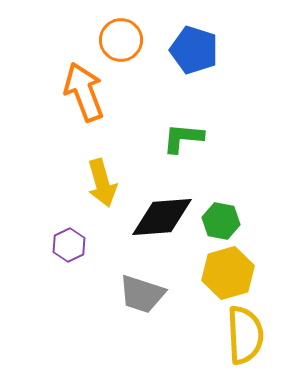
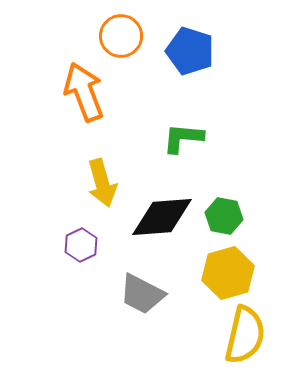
orange circle: moved 4 px up
blue pentagon: moved 4 px left, 1 px down
green hexagon: moved 3 px right, 5 px up
purple hexagon: moved 12 px right
gray trapezoid: rotated 9 degrees clockwise
yellow semicircle: rotated 16 degrees clockwise
